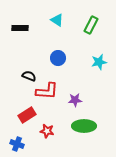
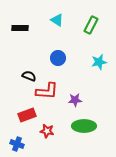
red rectangle: rotated 12 degrees clockwise
